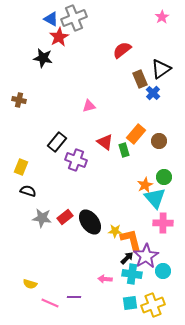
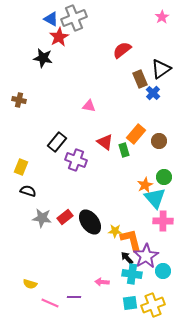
pink triangle: rotated 24 degrees clockwise
pink cross: moved 2 px up
black arrow: rotated 88 degrees counterclockwise
pink arrow: moved 3 px left, 3 px down
